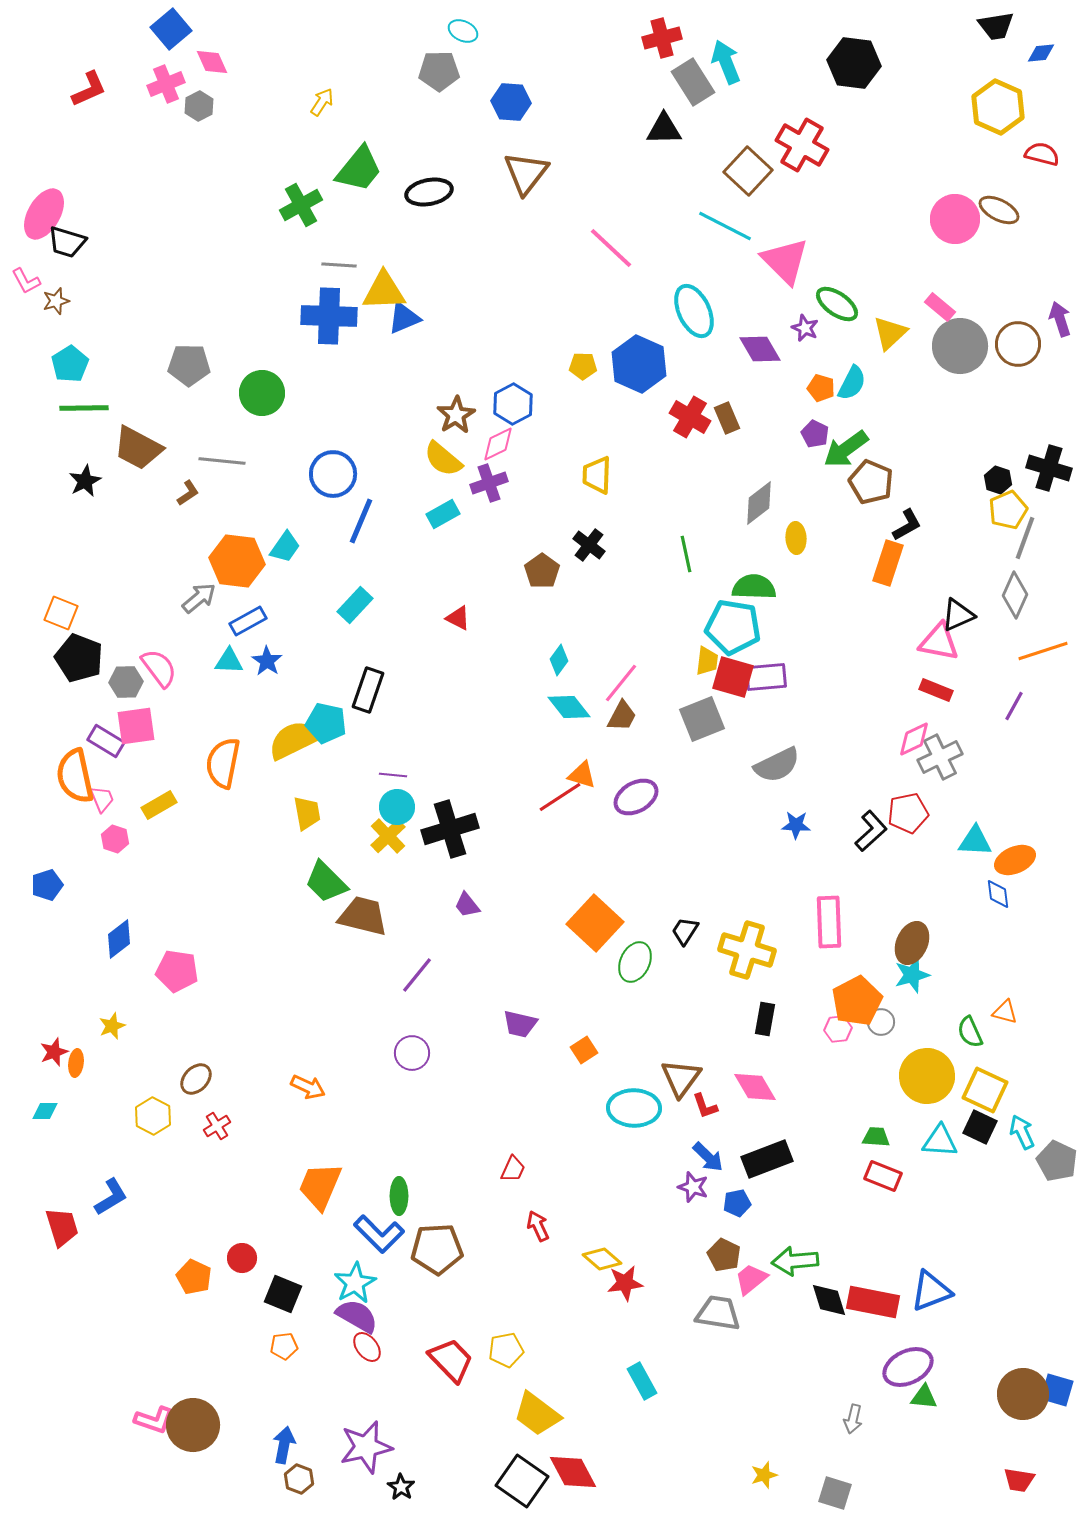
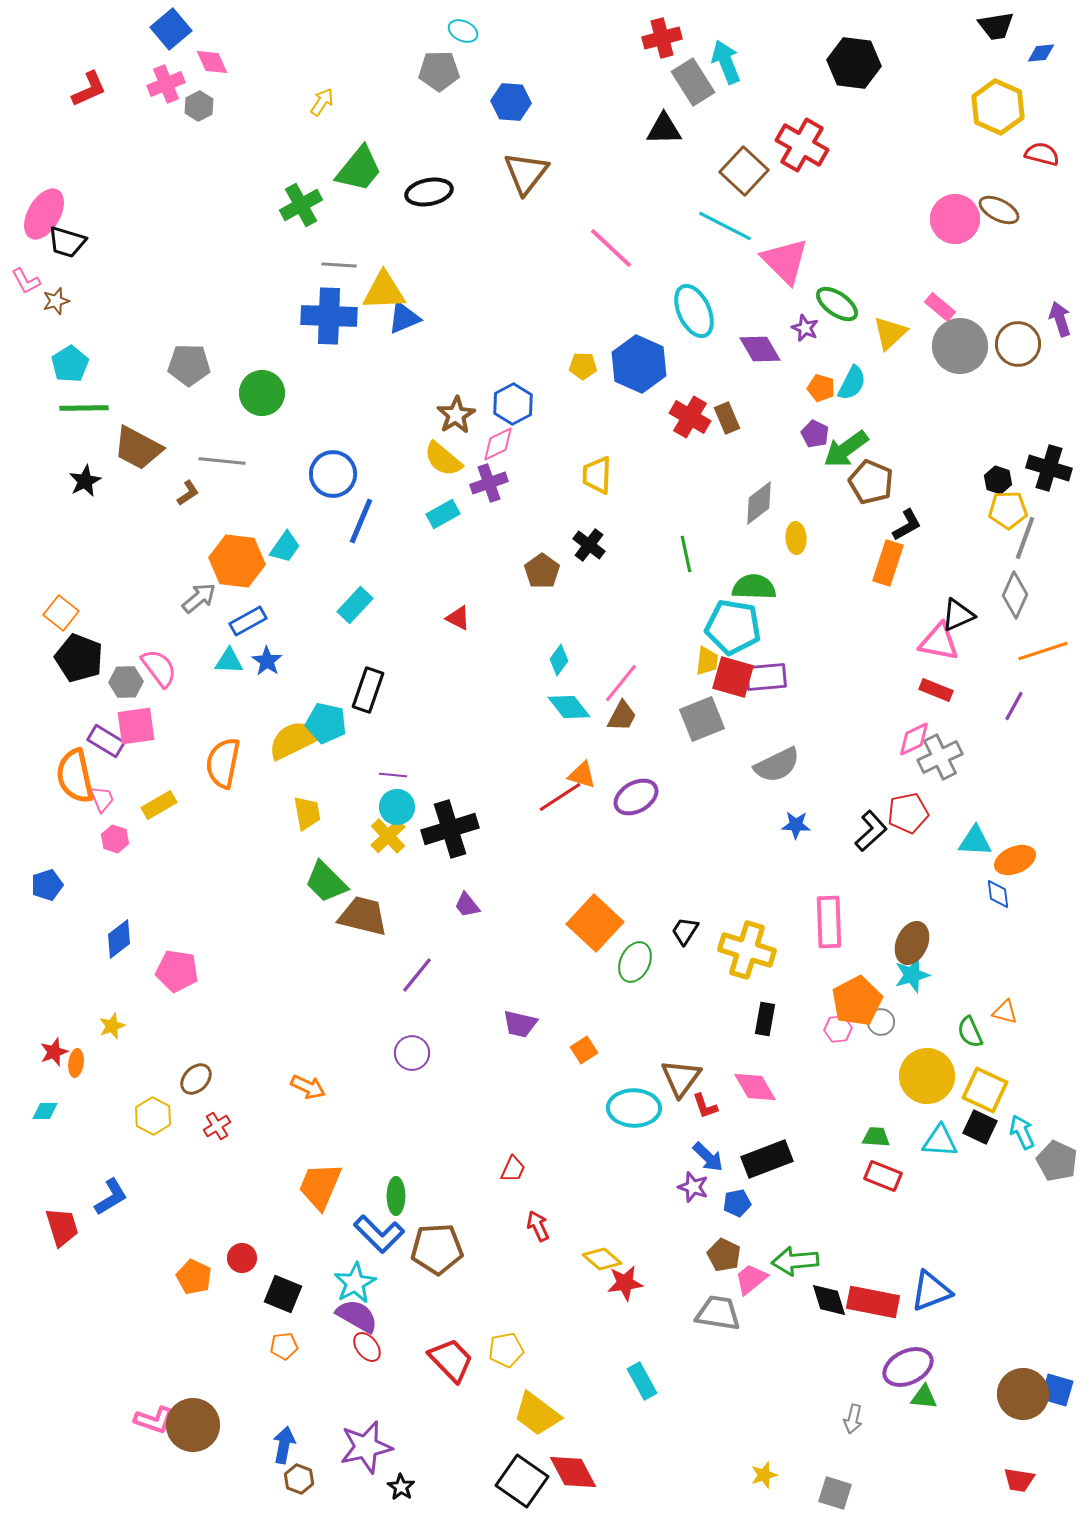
brown square at (748, 171): moved 4 px left
yellow pentagon at (1008, 510): rotated 21 degrees clockwise
orange square at (61, 613): rotated 16 degrees clockwise
green ellipse at (399, 1196): moved 3 px left
